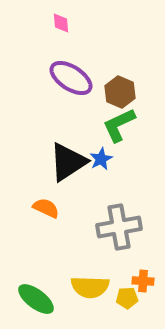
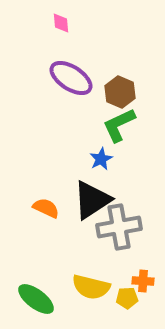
black triangle: moved 24 px right, 38 px down
yellow semicircle: moved 1 px right; rotated 12 degrees clockwise
